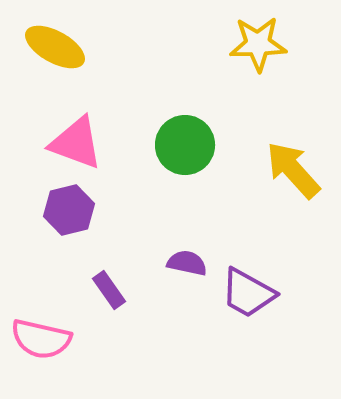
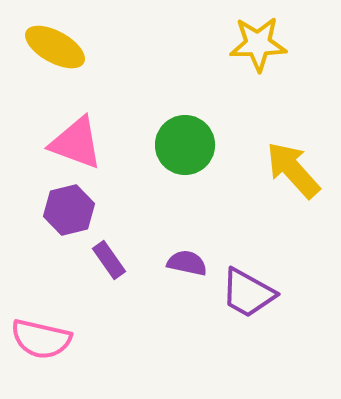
purple rectangle: moved 30 px up
